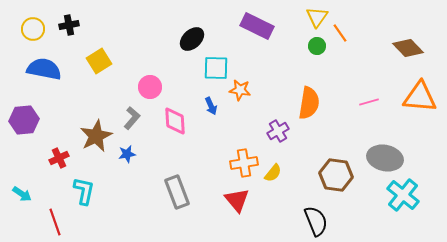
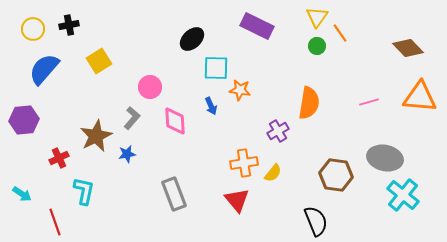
blue semicircle: rotated 60 degrees counterclockwise
gray rectangle: moved 3 px left, 2 px down
